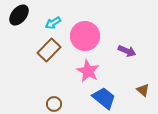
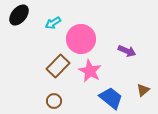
pink circle: moved 4 px left, 3 px down
brown rectangle: moved 9 px right, 16 px down
pink star: moved 2 px right
brown triangle: rotated 40 degrees clockwise
blue trapezoid: moved 7 px right
brown circle: moved 3 px up
